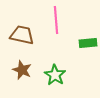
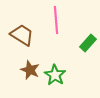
brown trapezoid: rotated 20 degrees clockwise
green rectangle: rotated 42 degrees counterclockwise
brown star: moved 8 px right
